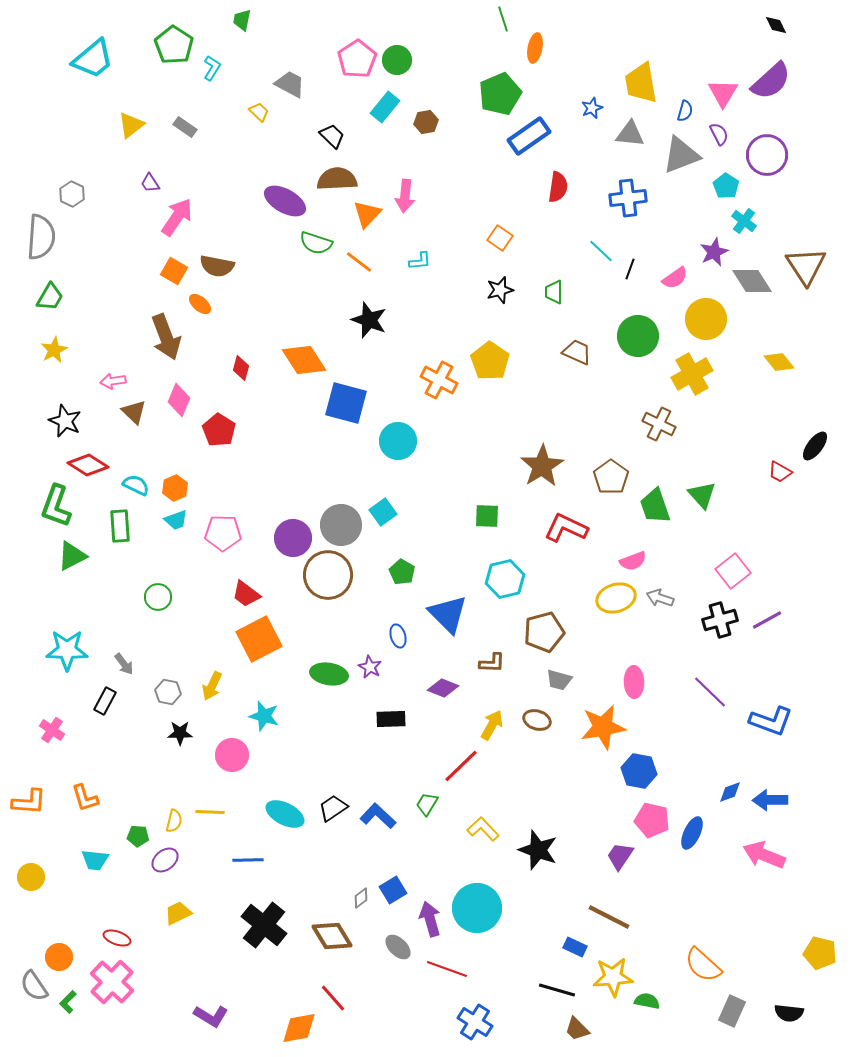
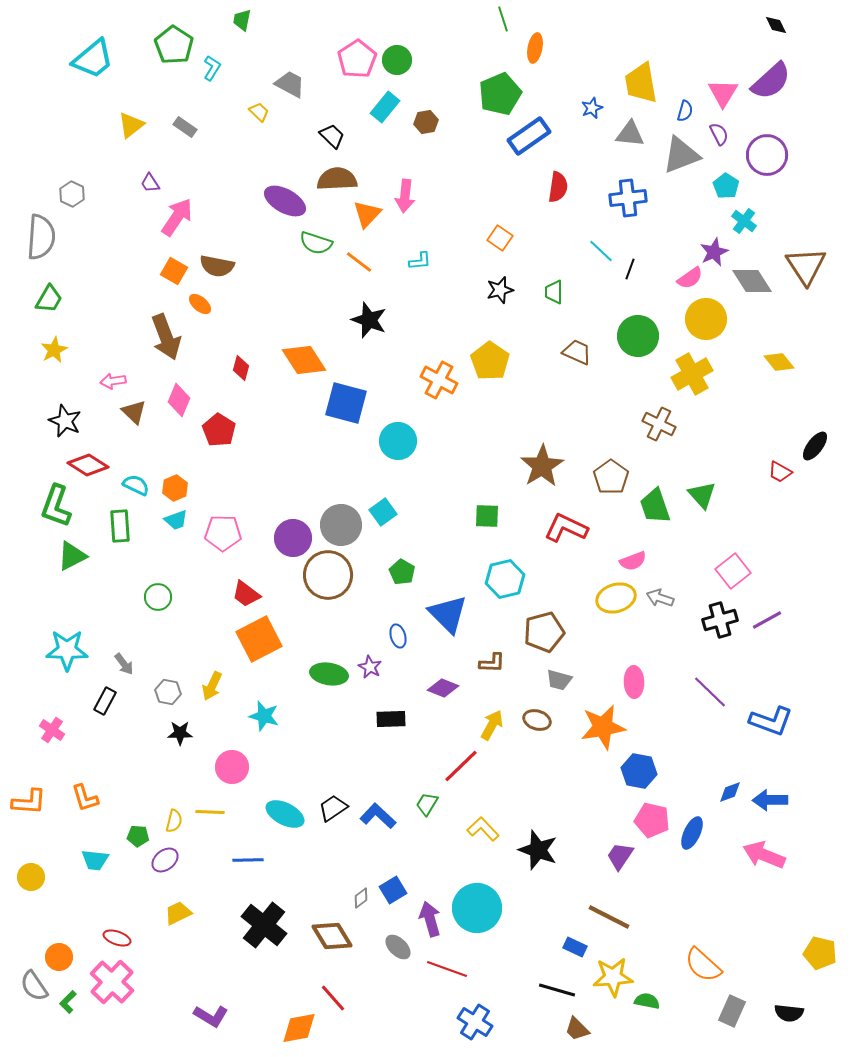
pink semicircle at (675, 278): moved 15 px right
green trapezoid at (50, 297): moved 1 px left, 2 px down
pink circle at (232, 755): moved 12 px down
